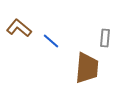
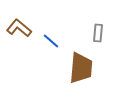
gray rectangle: moved 7 px left, 5 px up
brown trapezoid: moved 6 px left
